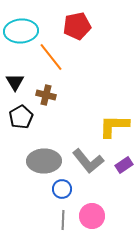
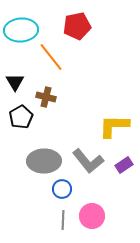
cyan ellipse: moved 1 px up
brown cross: moved 2 px down
